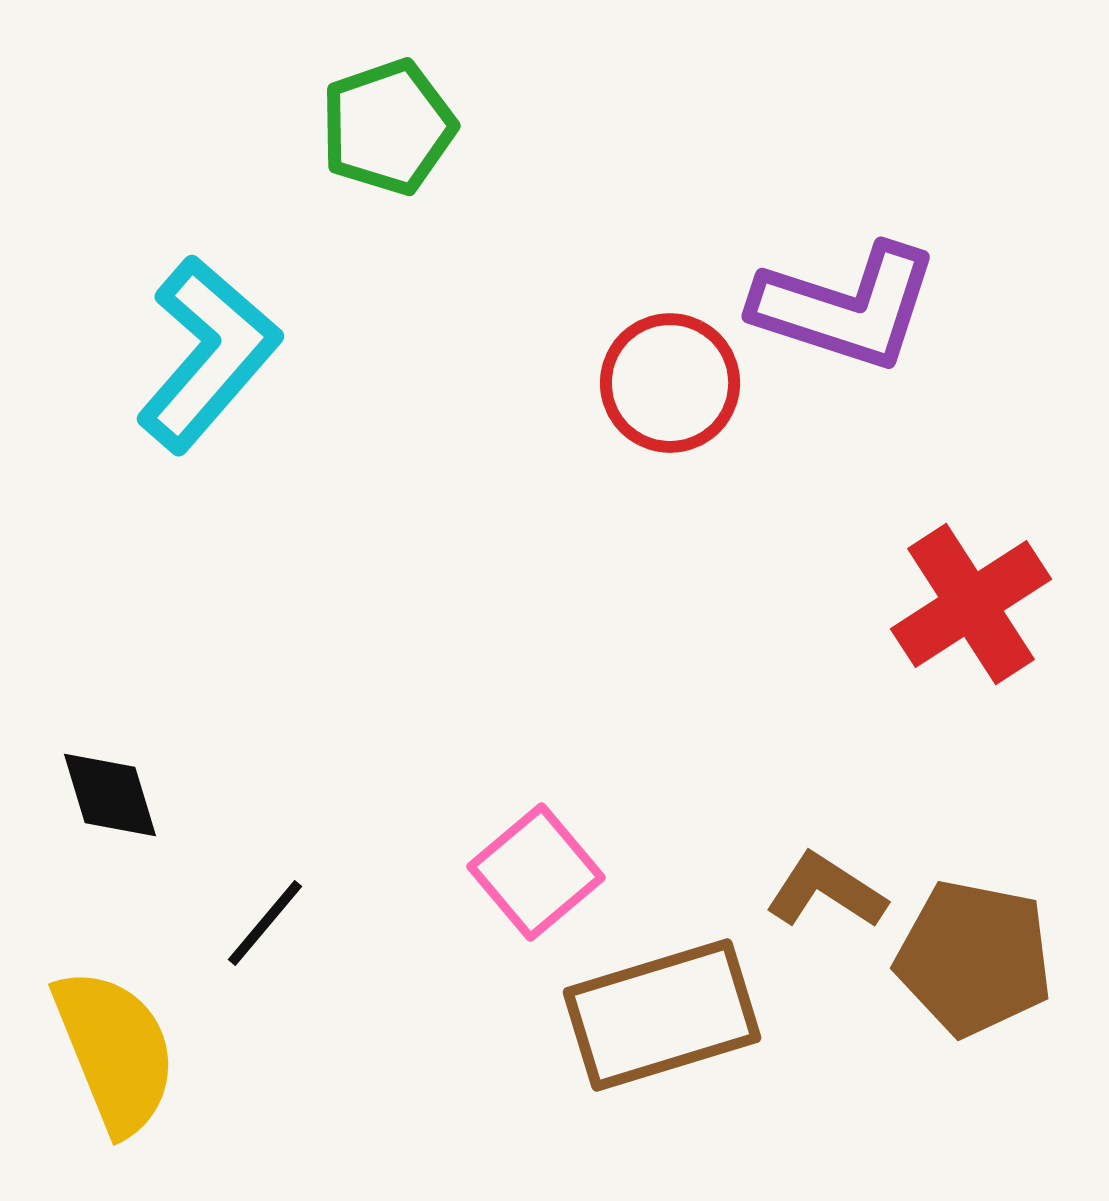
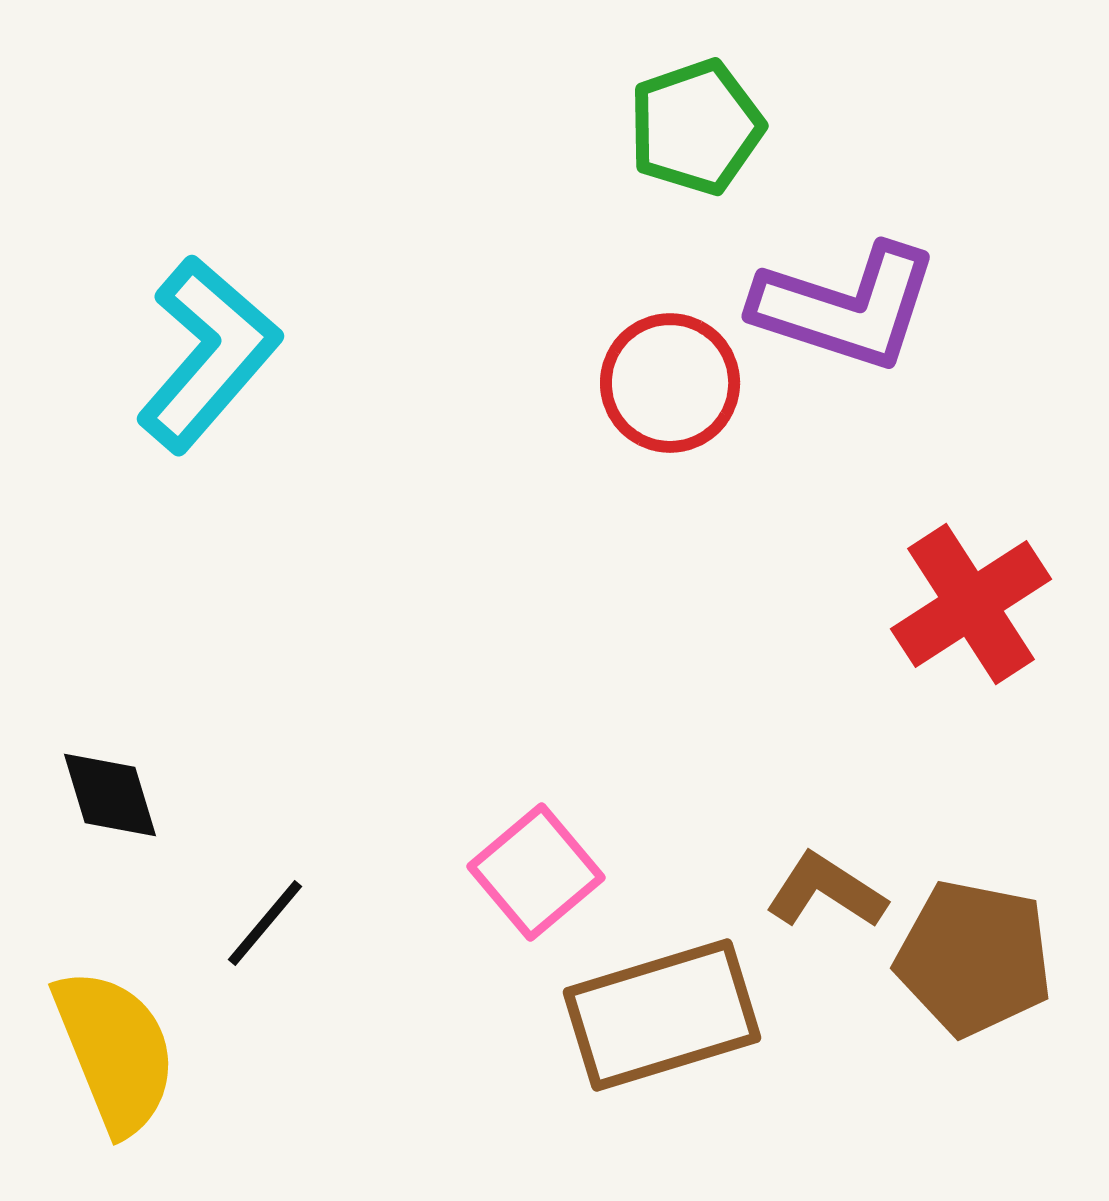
green pentagon: moved 308 px right
